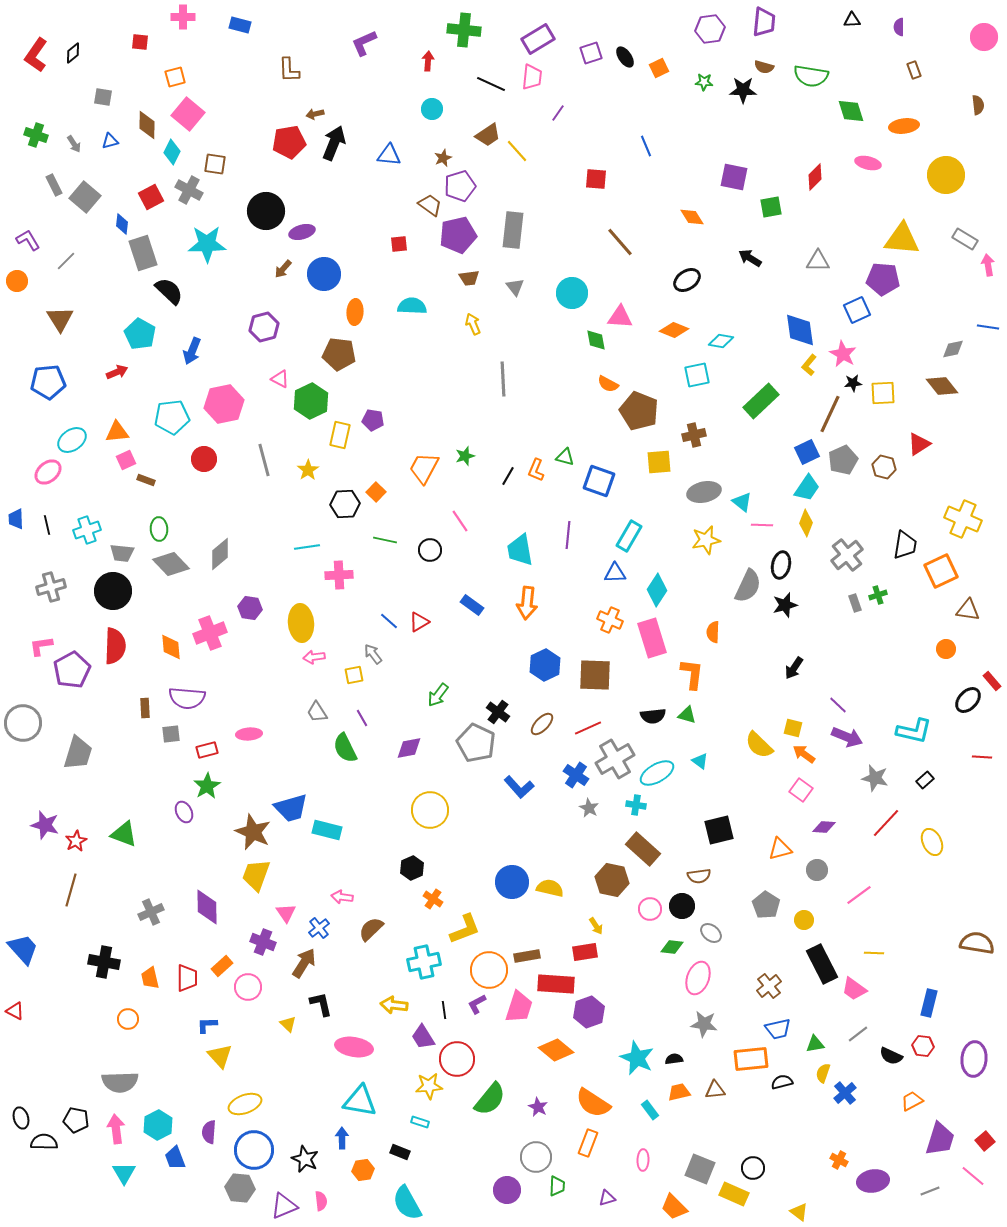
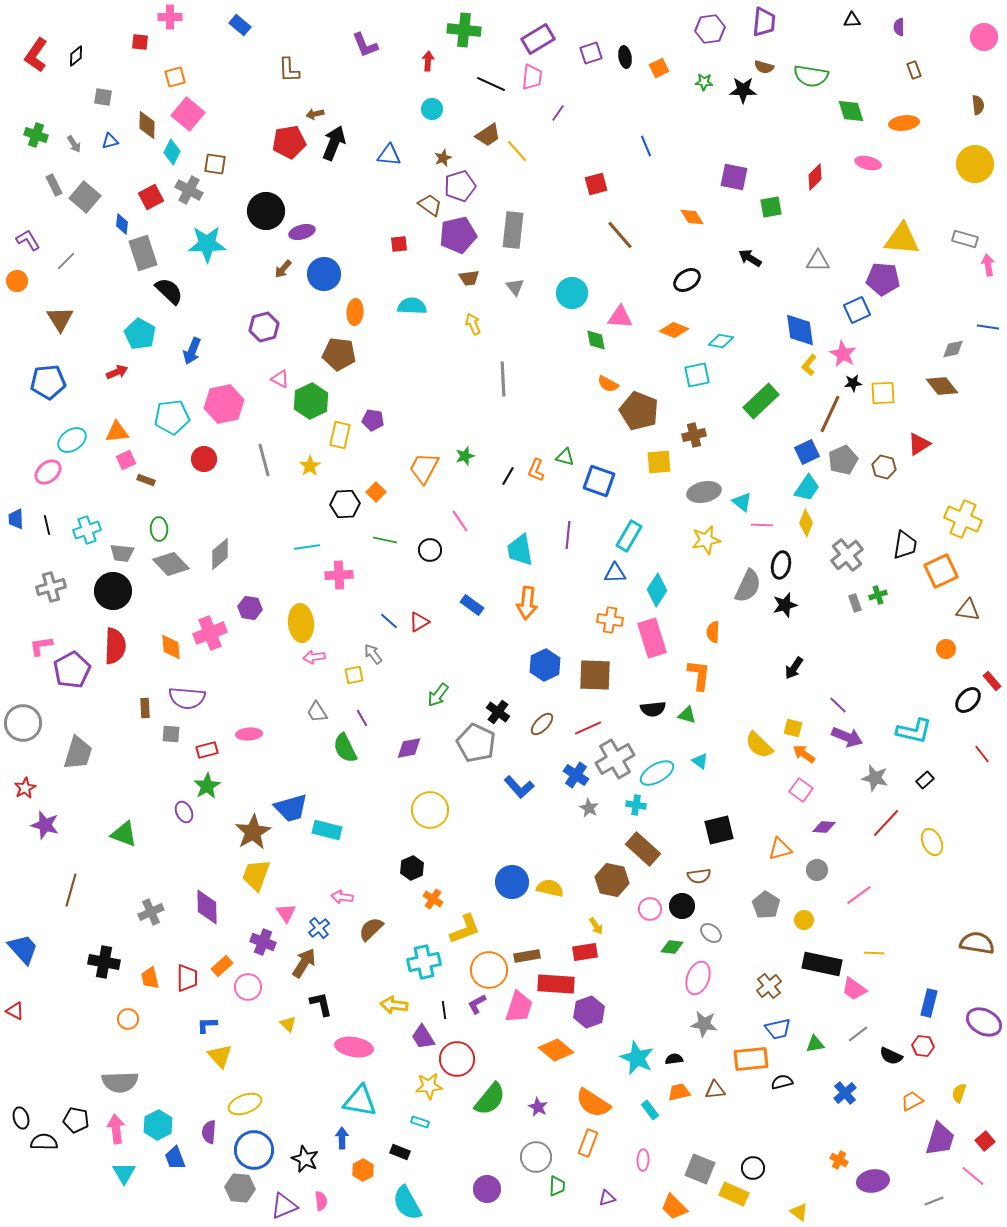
pink cross at (183, 17): moved 13 px left
blue rectangle at (240, 25): rotated 25 degrees clockwise
purple L-shape at (364, 43): moved 1 px right, 2 px down; rotated 88 degrees counterclockwise
black diamond at (73, 53): moved 3 px right, 3 px down
black ellipse at (625, 57): rotated 25 degrees clockwise
orange ellipse at (904, 126): moved 3 px up
yellow circle at (946, 175): moved 29 px right, 11 px up
red square at (596, 179): moved 5 px down; rotated 20 degrees counterclockwise
gray rectangle at (965, 239): rotated 15 degrees counterclockwise
brown line at (620, 242): moved 7 px up
yellow star at (308, 470): moved 2 px right, 4 px up
orange cross at (610, 620): rotated 15 degrees counterclockwise
orange L-shape at (692, 674): moved 7 px right, 1 px down
black semicircle at (653, 716): moved 7 px up
gray square at (171, 734): rotated 12 degrees clockwise
red line at (982, 757): moved 3 px up; rotated 48 degrees clockwise
brown star at (253, 832): rotated 18 degrees clockwise
red star at (76, 841): moved 51 px left, 53 px up
black rectangle at (822, 964): rotated 51 degrees counterclockwise
purple ellipse at (974, 1059): moved 10 px right, 37 px up; rotated 68 degrees counterclockwise
yellow semicircle at (823, 1073): moved 136 px right, 20 px down
orange hexagon at (363, 1170): rotated 20 degrees counterclockwise
purple circle at (507, 1190): moved 20 px left, 1 px up
gray line at (930, 1191): moved 4 px right, 10 px down
